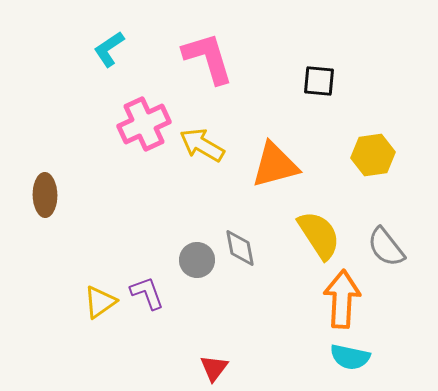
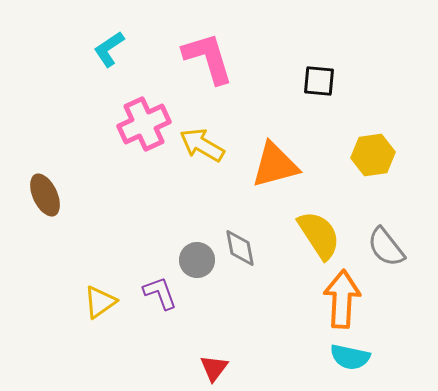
brown ellipse: rotated 24 degrees counterclockwise
purple L-shape: moved 13 px right
